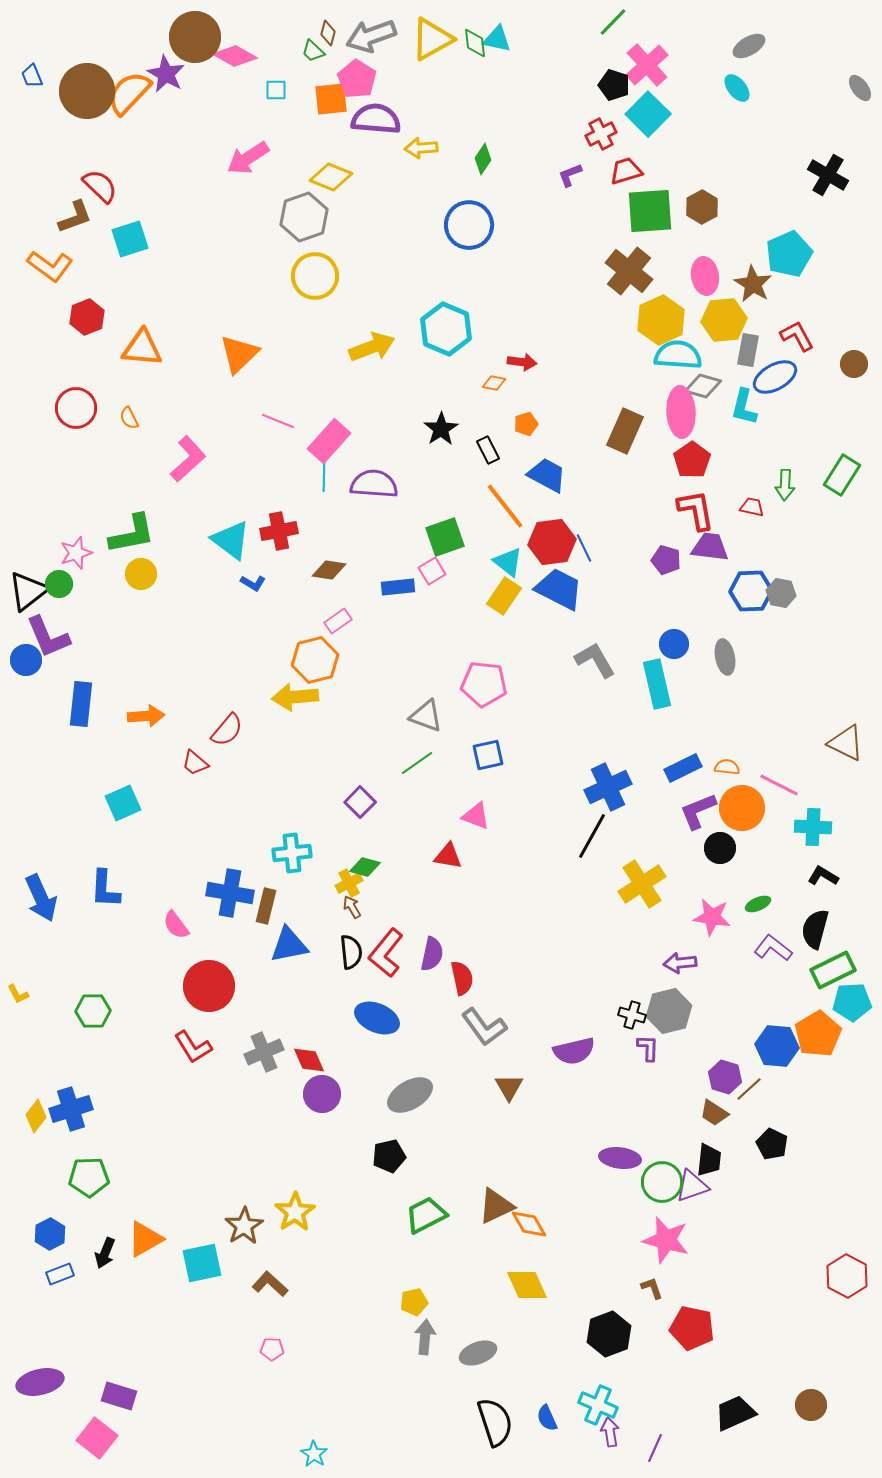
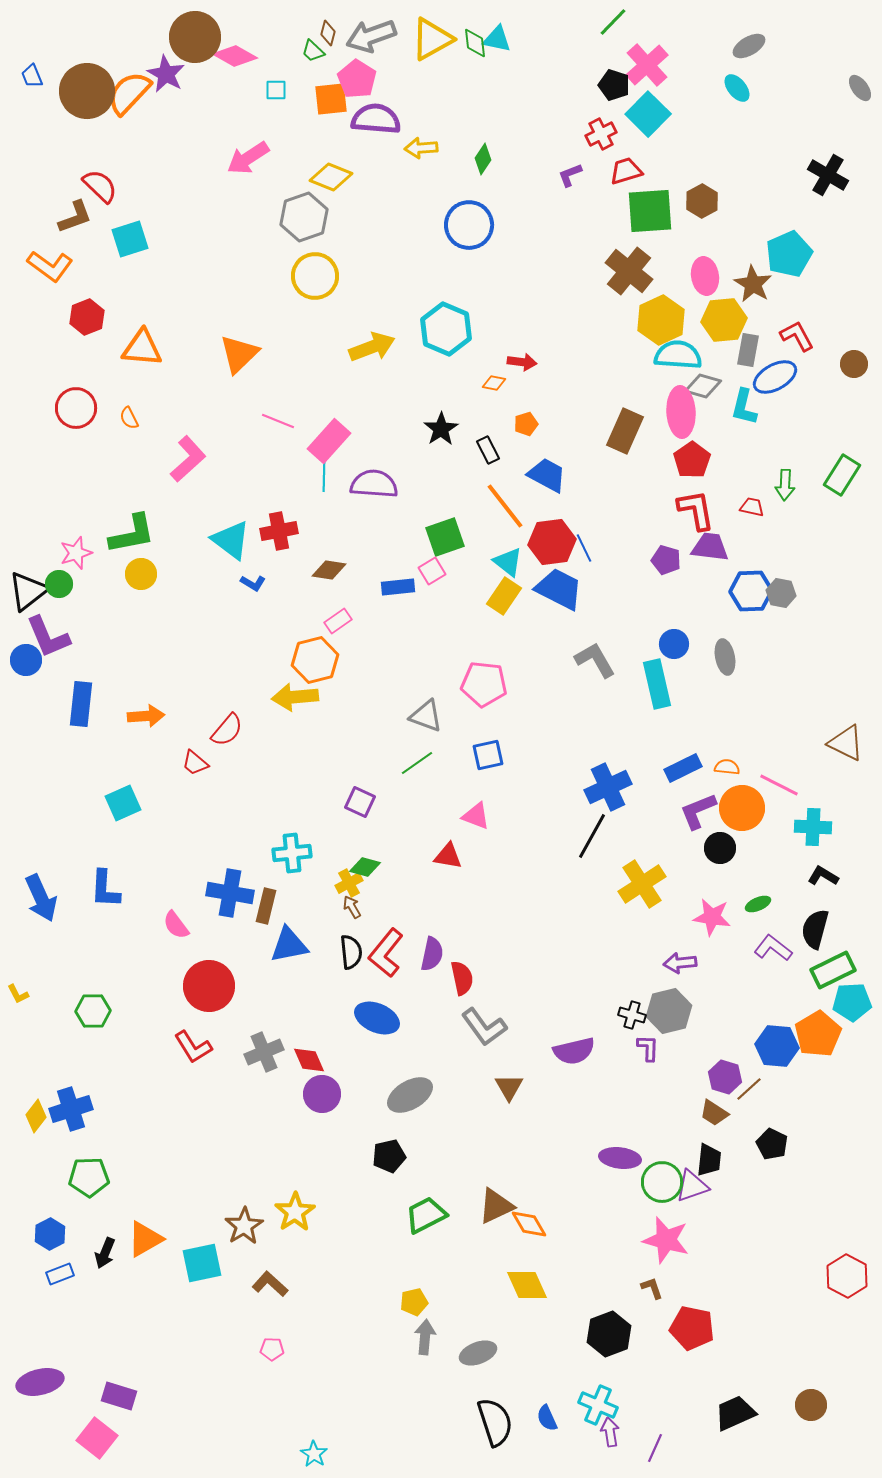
brown hexagon at (702, 207): moved 6 px up
purple square at (360, 802): rotated 20 degrees counterclockwise
